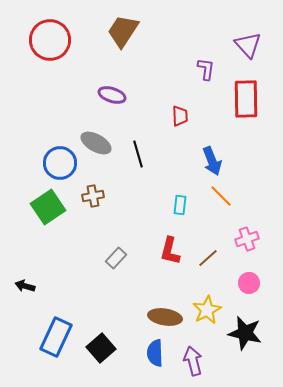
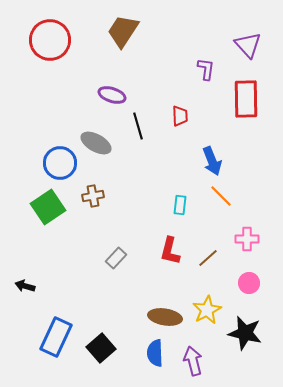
black line: moved 28 px up
pink cross: rotated 20 degrees clockwise
